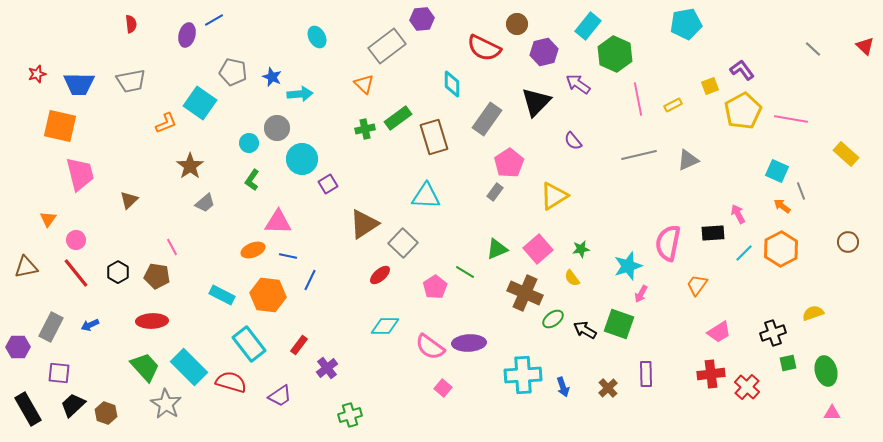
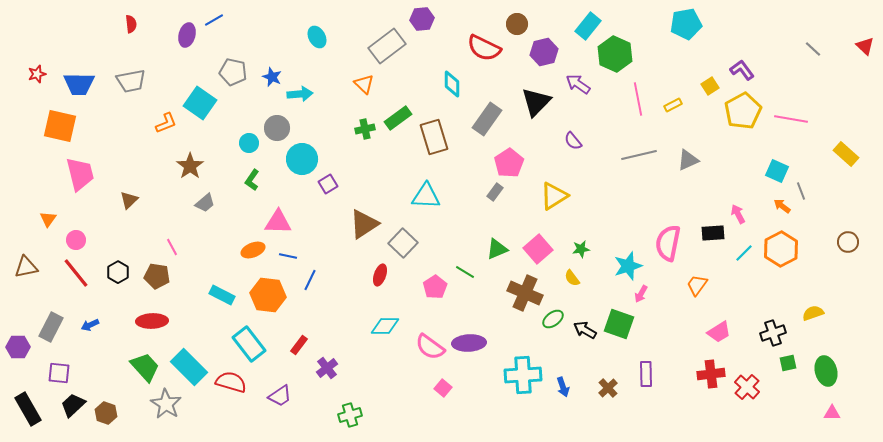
yellow square at (710, 86): rotated 12 degrees counterclockwise
red ellipse at (380, 275): rotated 30 degrees counterclockwise
